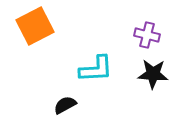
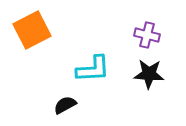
orange square: moved 3 px left, 4 px down
cyan L-shape: moved 3 px left
black star: moved 4 px left
